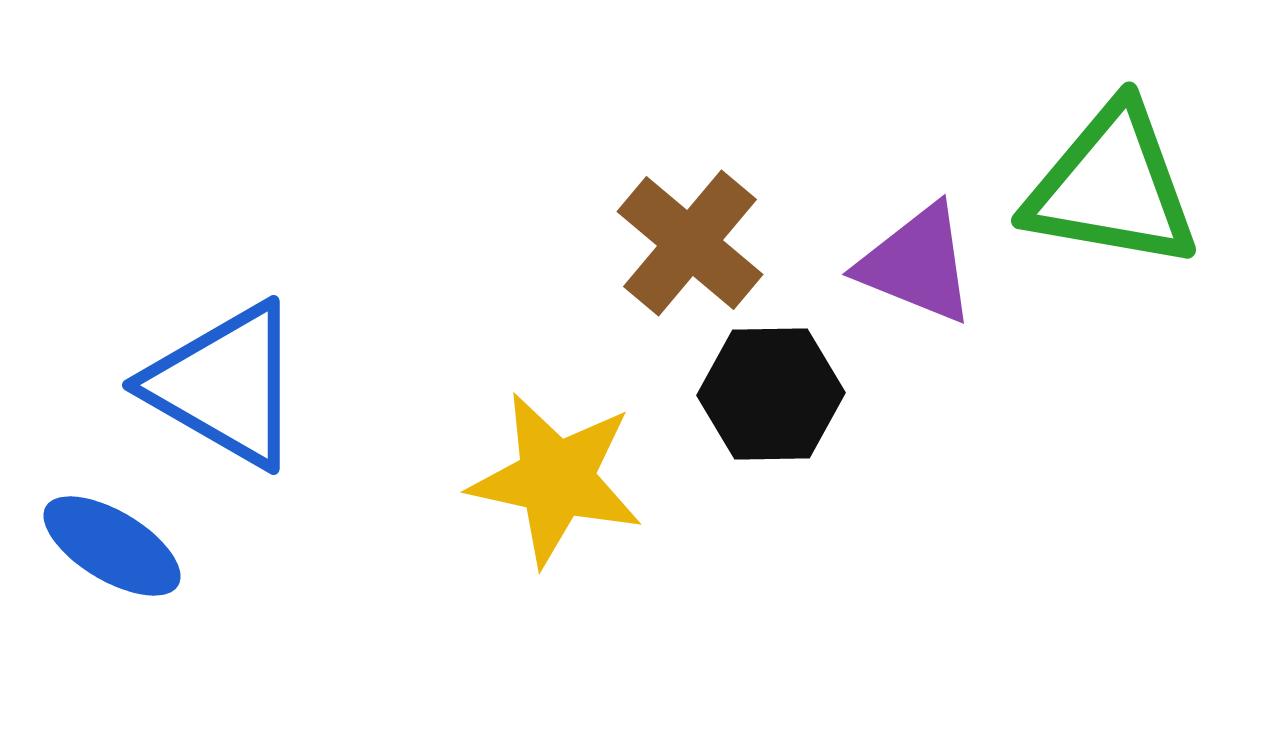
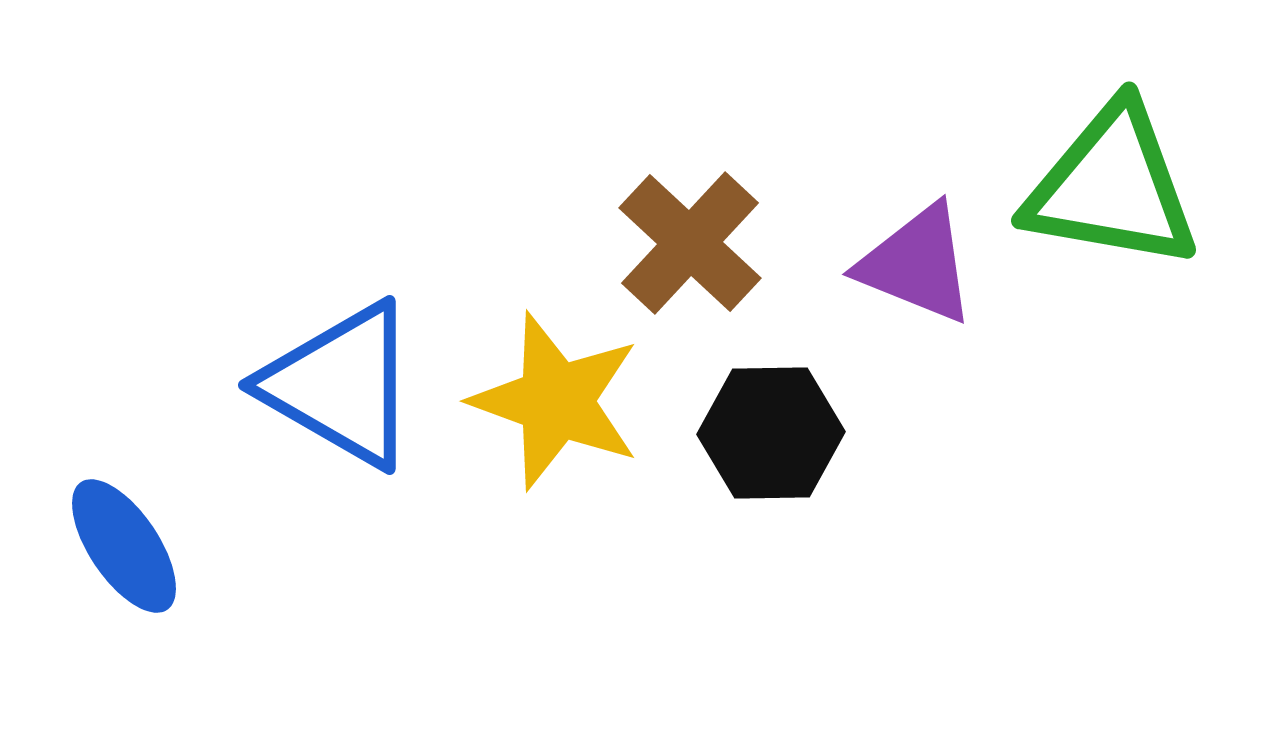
brown cross: rotated 3 degrees clockwise
blue triangle: moved 116 px right
black hexagon: moved 39 px down
yellow star: moved 78 px up; rotated 8 degrees clockwise
blue ellipse: moved 12 px right; rotated 25 degrees clockwise
